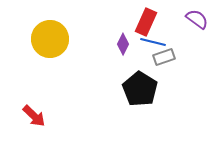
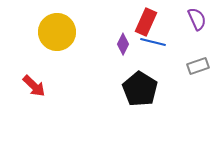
purple semicircle: rotated 30 degrees clockwise
yellow circle: moved 7 px right, 7 px up
gray rectangle: moved 34 px right, 9 px down
red arrow: moved 30 px up
